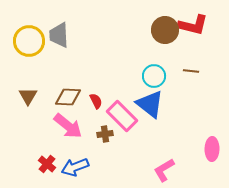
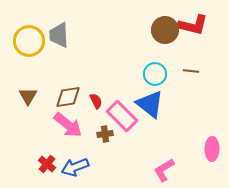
cyan circle: moved 1 px right, 2 px up
brown diamond: rotated 12 degrees counterclockwise
pink arrow: moved 1 px up
